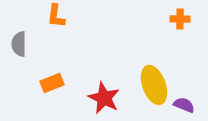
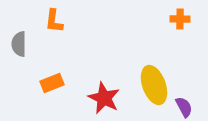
orange L-shape: moved 2 px left, 5 px down
purple semicircle: moved 2 px down; rotated 40 degrees clockwise
